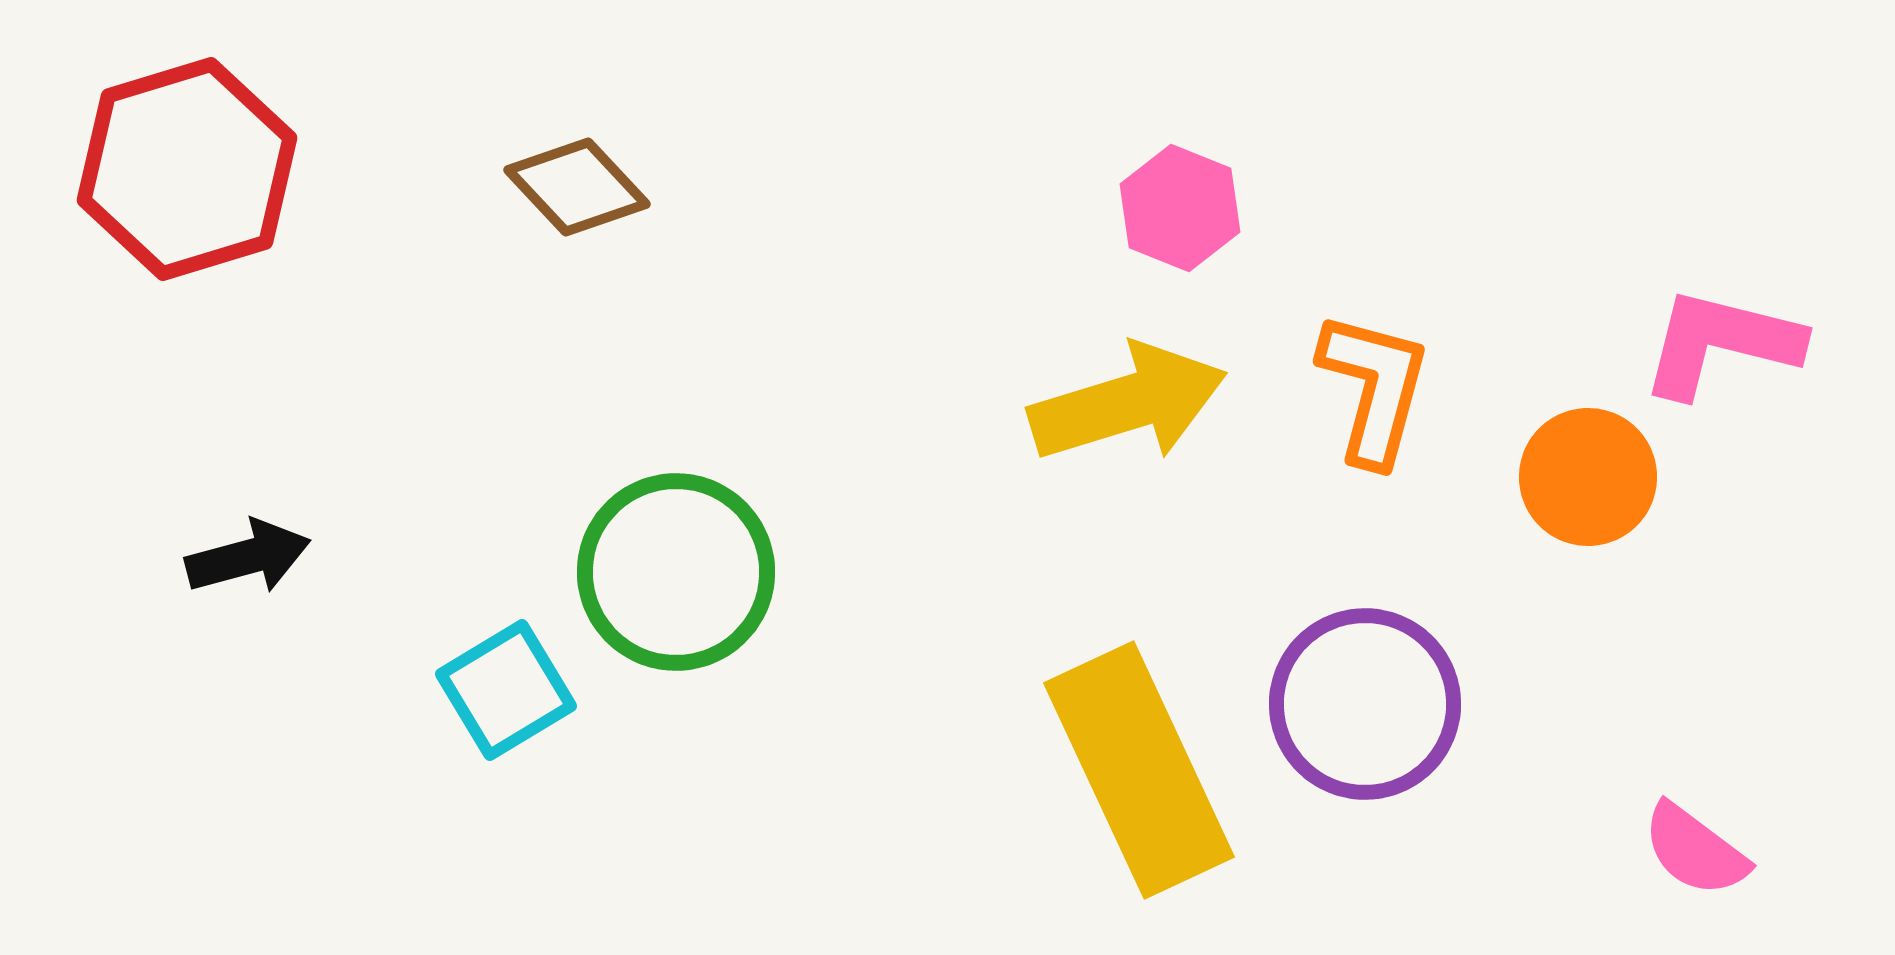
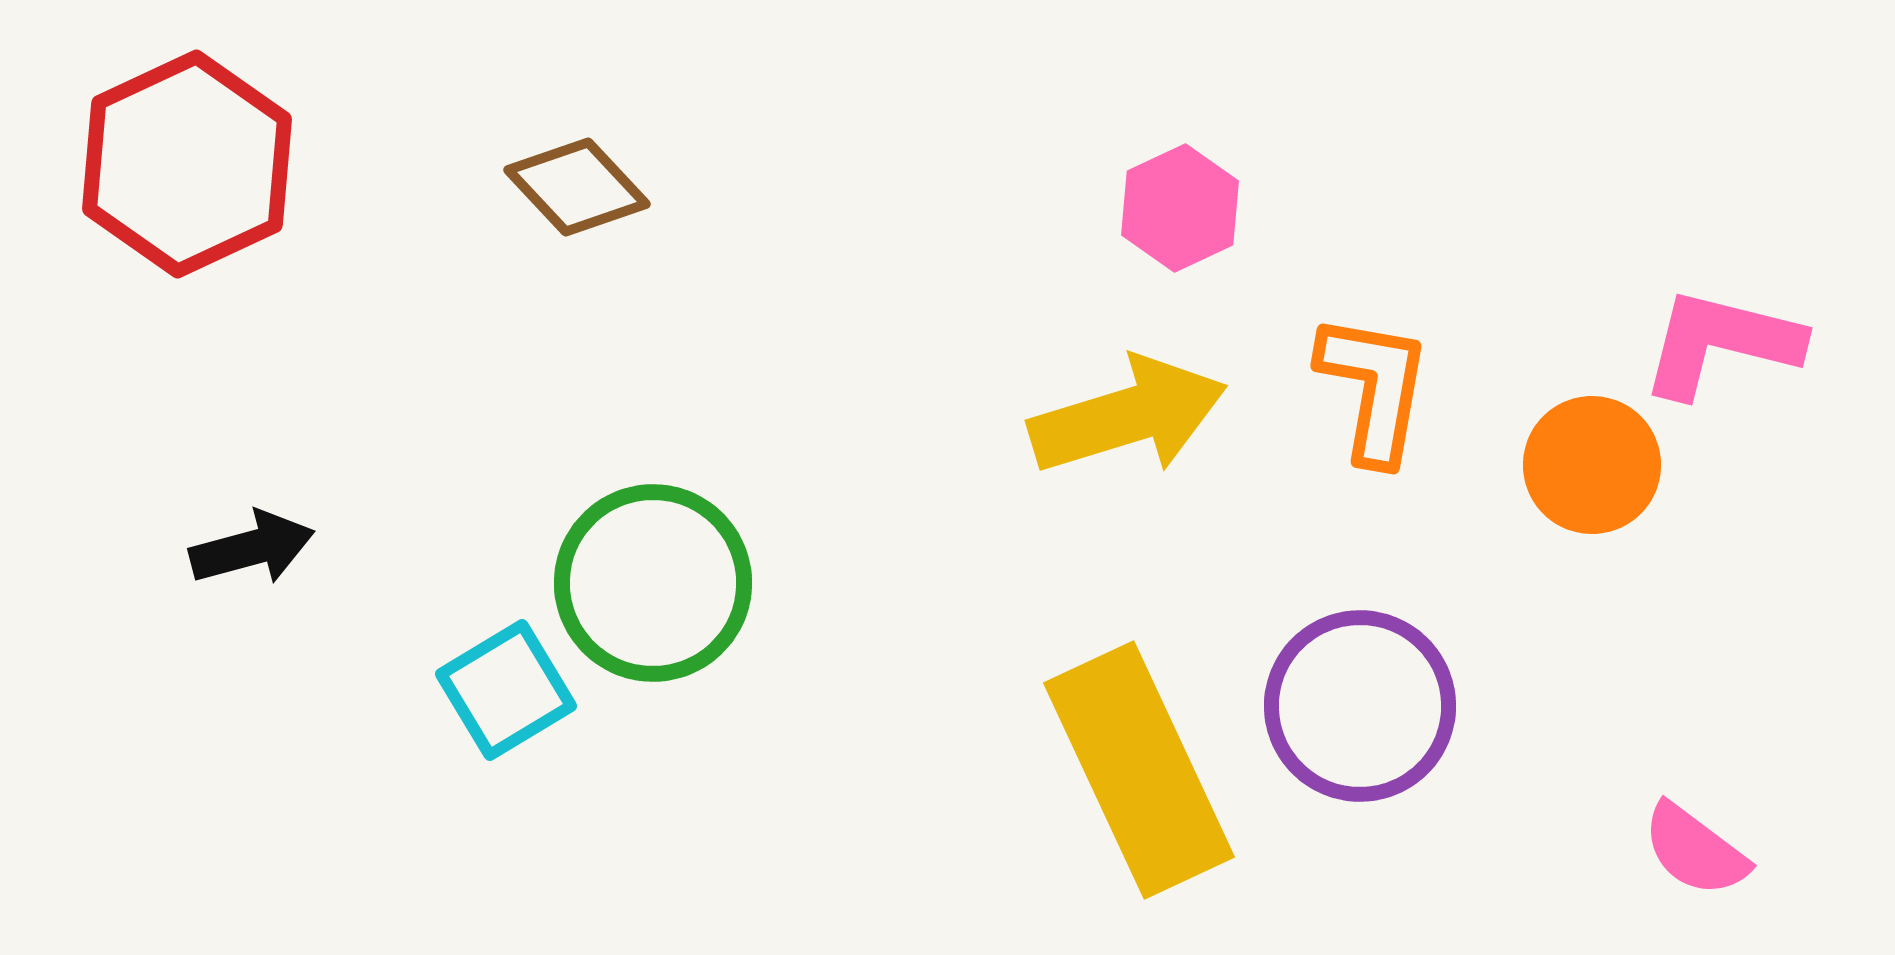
red hexagon: moved 5 px up; rotated 8 degrees counterclockwise
pink hexagon: rotated 13 degrees clockwise
orange L-shape: rotated 5 degrees counterclockwise
yellow arrow: moved 13 px down
orange circle: moved 4 px right, 12 px up
black arrow: moved 4 px right, 9 px up
green circle: moved 23 px left, 11 px down
purple circle: moved 5 px left, 2 px down
